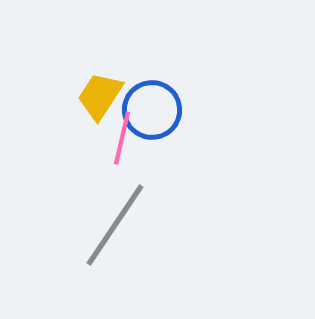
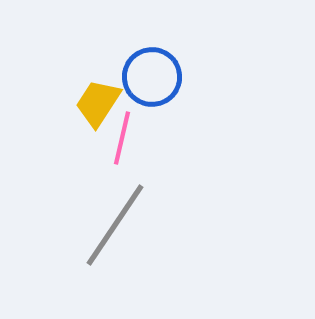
yellow trapezoid: moved 2 px left, 7 px down
blue circle: moved 33 px up
